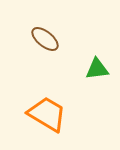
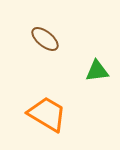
green triangle: moved 2 px down
